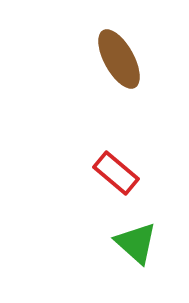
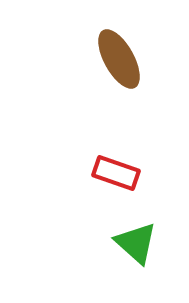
red rectangle: rotated 21 degrees counterclockwise
